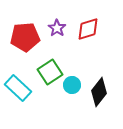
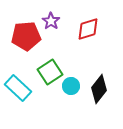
purple star: moved 6 px left, 7 px up
red pentagon: moved 1 px right, 1 px up
cyan circle: moved 1 px left, 1 px down
black diamond: moved 3 px up
